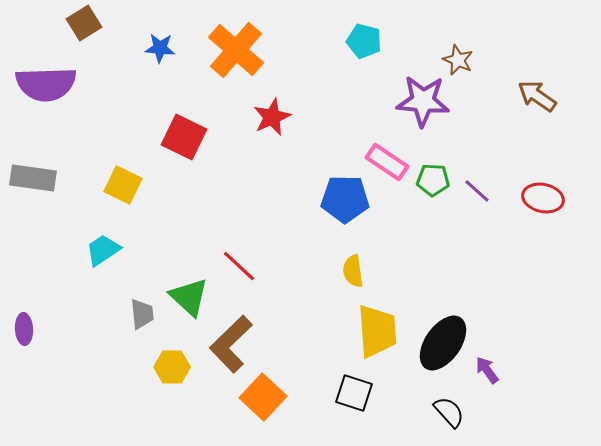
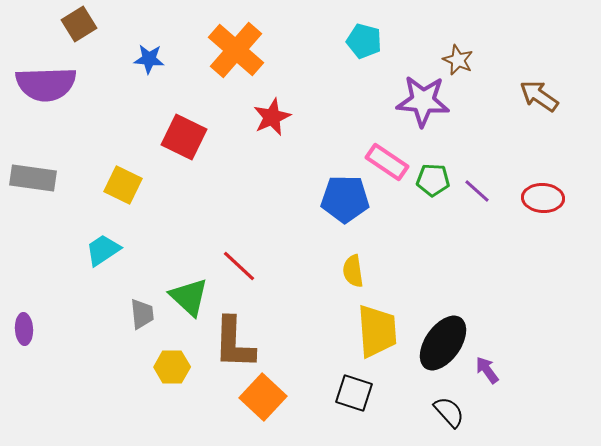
brown square: moved 5 px left, 1 px down
blue star: moved 11 px left, 11 px down
brown arrow: moved 2 px right
red ellipse: rotated 9 degrees counterclockwise
brown L-shape: moved 3 px right, 1 px up; rotated 44 degrees counterclockwise
